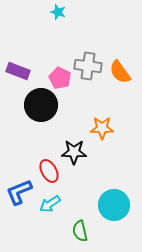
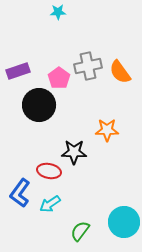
cyan star: rotated 21 degrees counterclockwise
gray cross: rotated 20 degrees counterclockwise
purple rectangle: rotated 40 degrees counterclockwise
pink pentagon: moved 1 px left; rotated 10 degrees clockwise
black circle: moved 2 px left
orange star: moved 5 px right, 2 px down
red ellipse: rotated 50 degrees counterclockwise
blue L-shape: moved 1 px right, 1 px down; rotated 32 degrees counterclockwise
cyan circle: moved 10 px right, 17 px down
green semicircle: rotated 50 degrees clockwise
